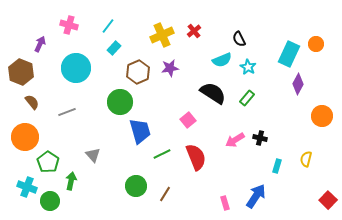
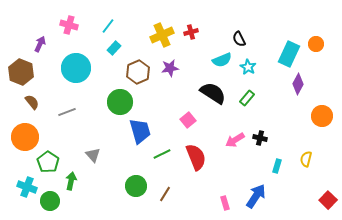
red cross at (194, 31): moved 3 px left, 1 px down; rotated 24 degrees clockwise
